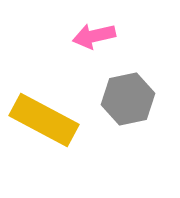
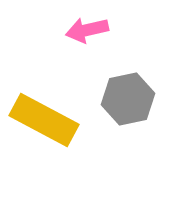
pink arrow: moved 7 px left, 6 px up
